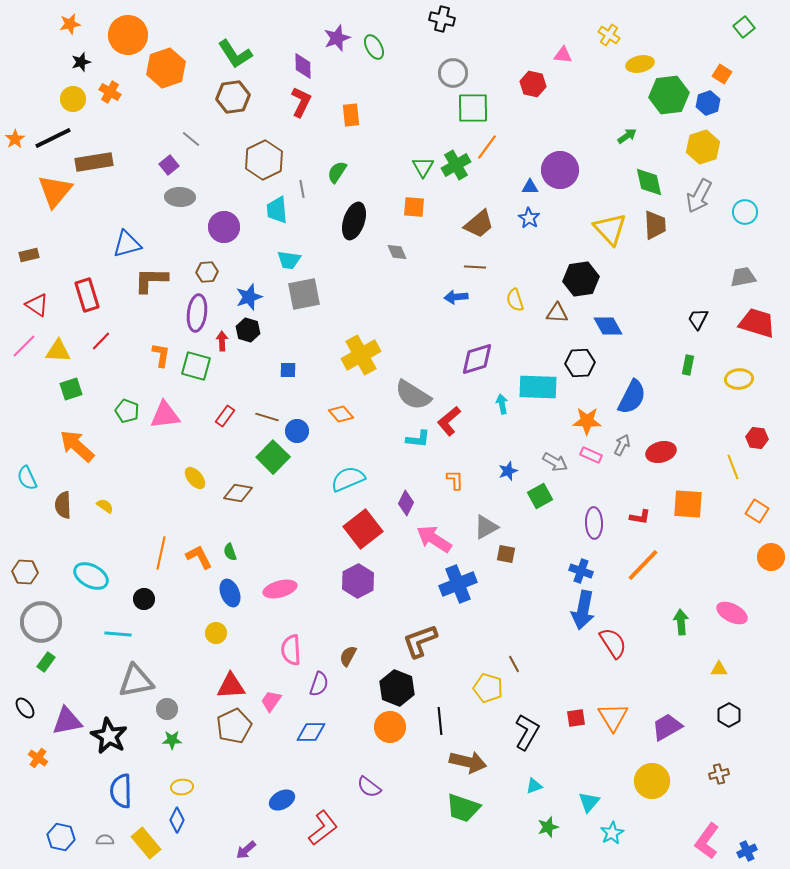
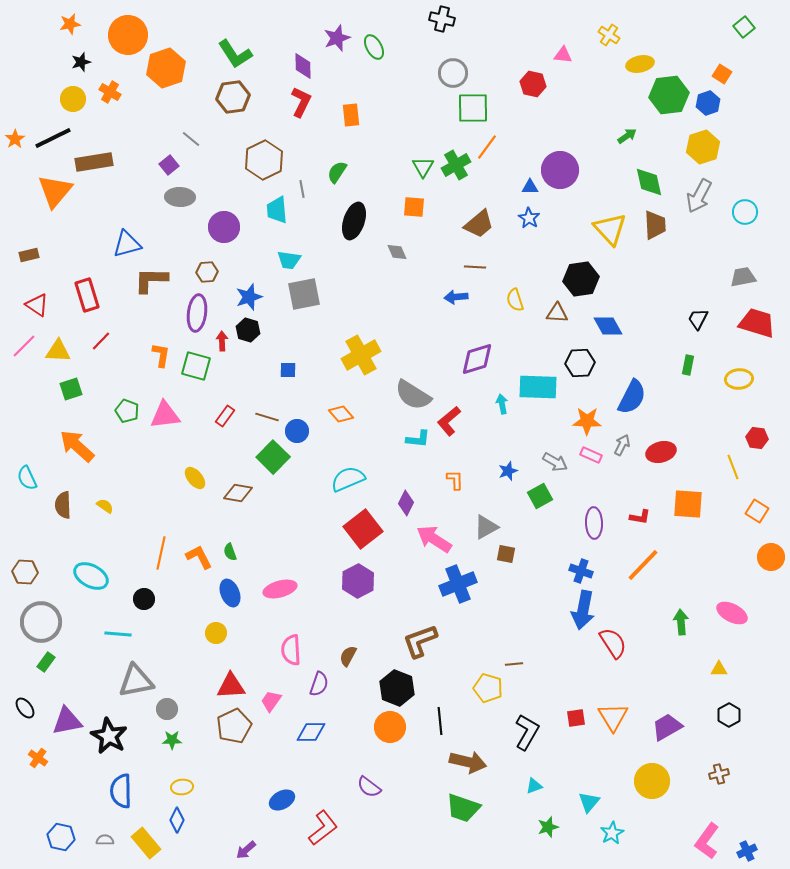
brown line at (514, 664): rotated 66 degrees counterclockwise
